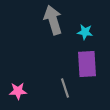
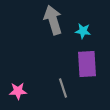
cyan star: moved 2 px left, 1 px up
gray line: moved 2 px left
